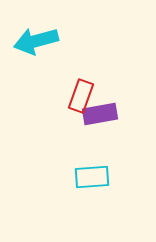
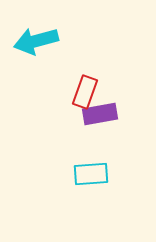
red rectangle: moved 4 px right, 4 px up
cyan rectangle: moved 1 px left, 3 px up
